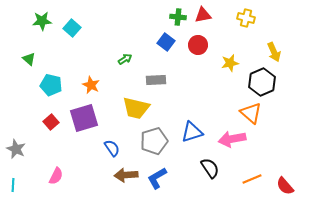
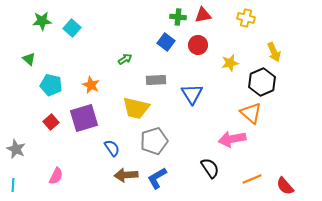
blue triangle: moved 38 px up; rotated 45 degrees counterclockwise
